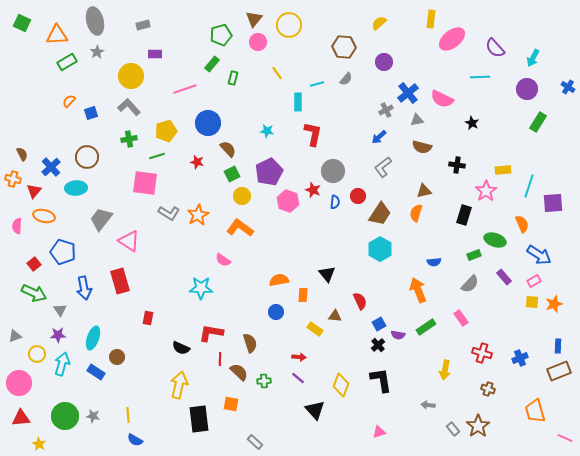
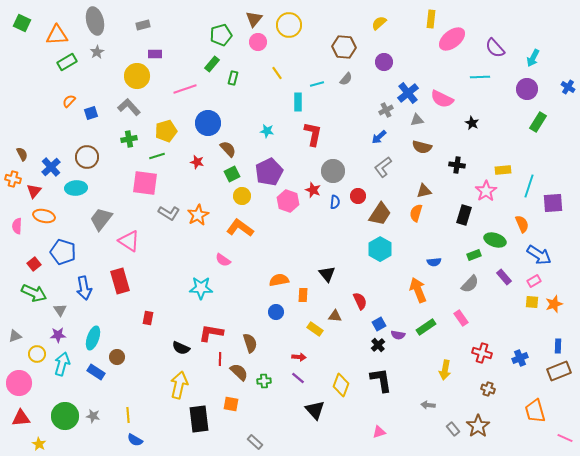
yellow circle at (131, 76): moved 6 px right
